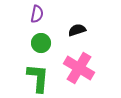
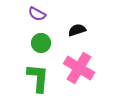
purple semicircle: rotated 108 degrees clockwise
